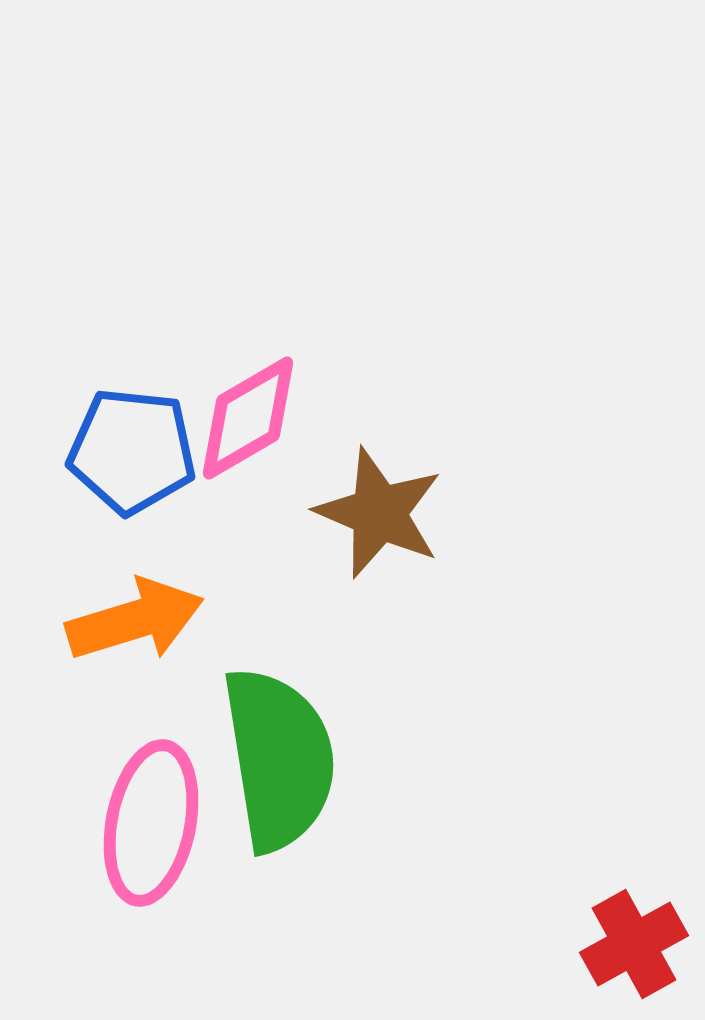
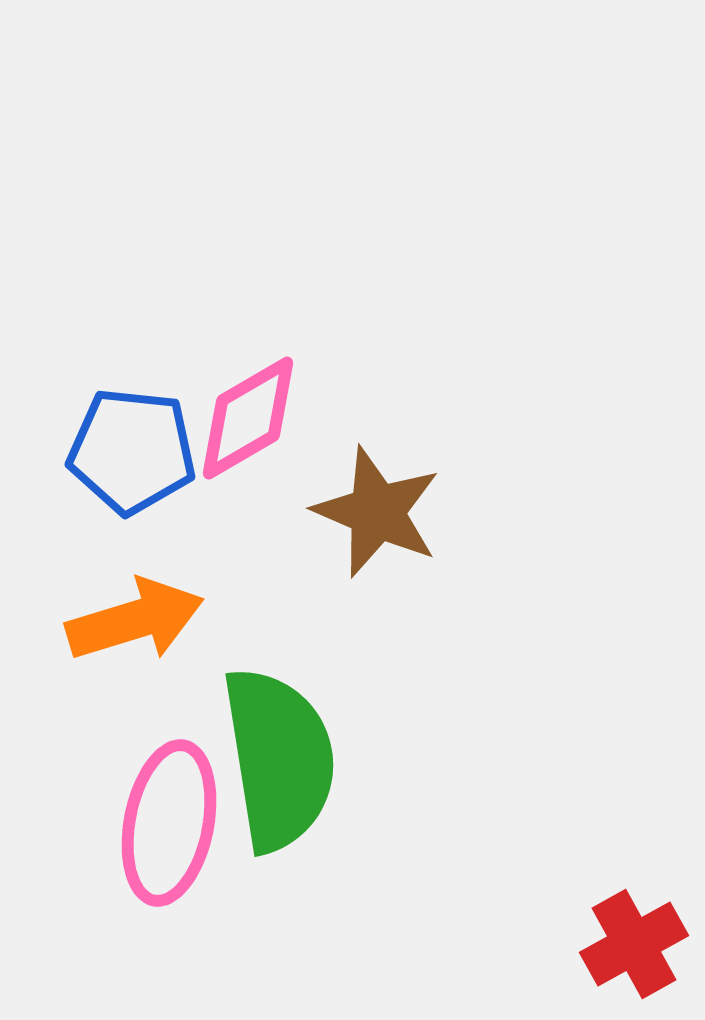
brown star: moved 2 px left, 1 px up
pink ellipse: moved 18 px right
